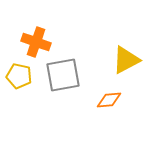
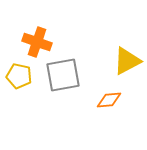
orange cross: moved 1 px right
yellow triangle: moved 1 px right, 1 px down
